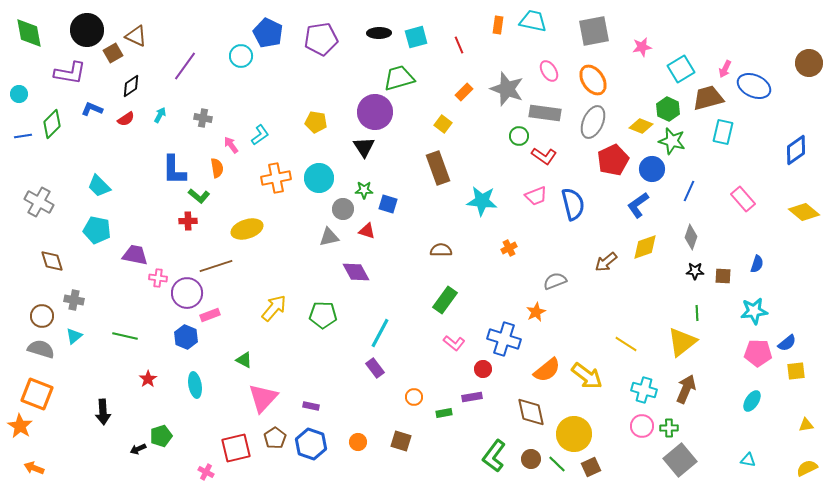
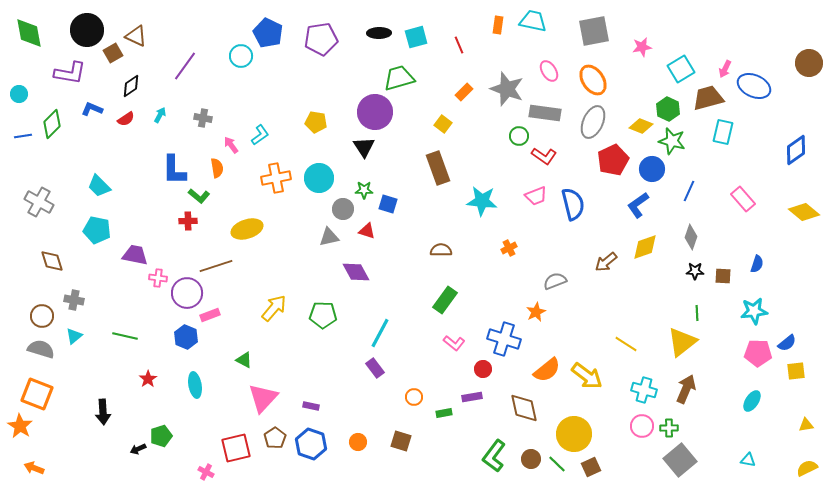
brown diamond at (531, 412): moved 7 px left, 4 px up
